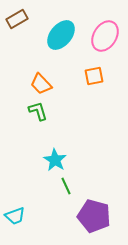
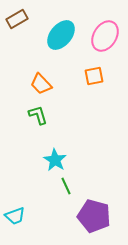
green L-shape: moved 4 px down
